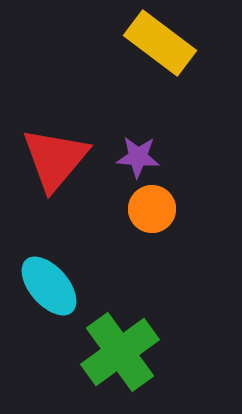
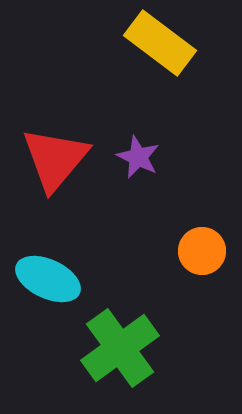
purple star: rotated 21 degrees clockwise
orange circle: moved 50 px right, 42 px down
cyan ellipse: moved 1 px left, 7 px up; rotated 24 degrees counterclockwise
green cross: moved 4 px up
